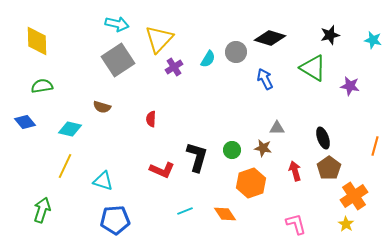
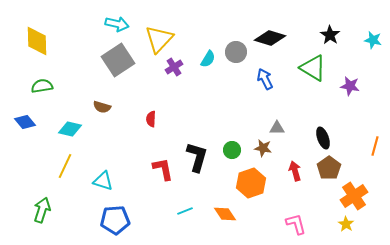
black star: rotated 24 degrees counterclockwise
red L-shape: moved 1 px right, 1 px up; rotated 125 degrees counterclockwise
